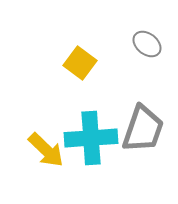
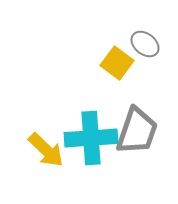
gray ellipse: moved 2 px left
yellow square: moved 37 px right
gray trapezoid: moved 6 px left, 2 px down
